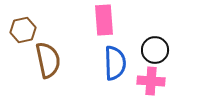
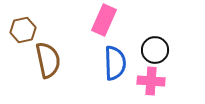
pink rectangle: rotated 28 degrees clockwise
